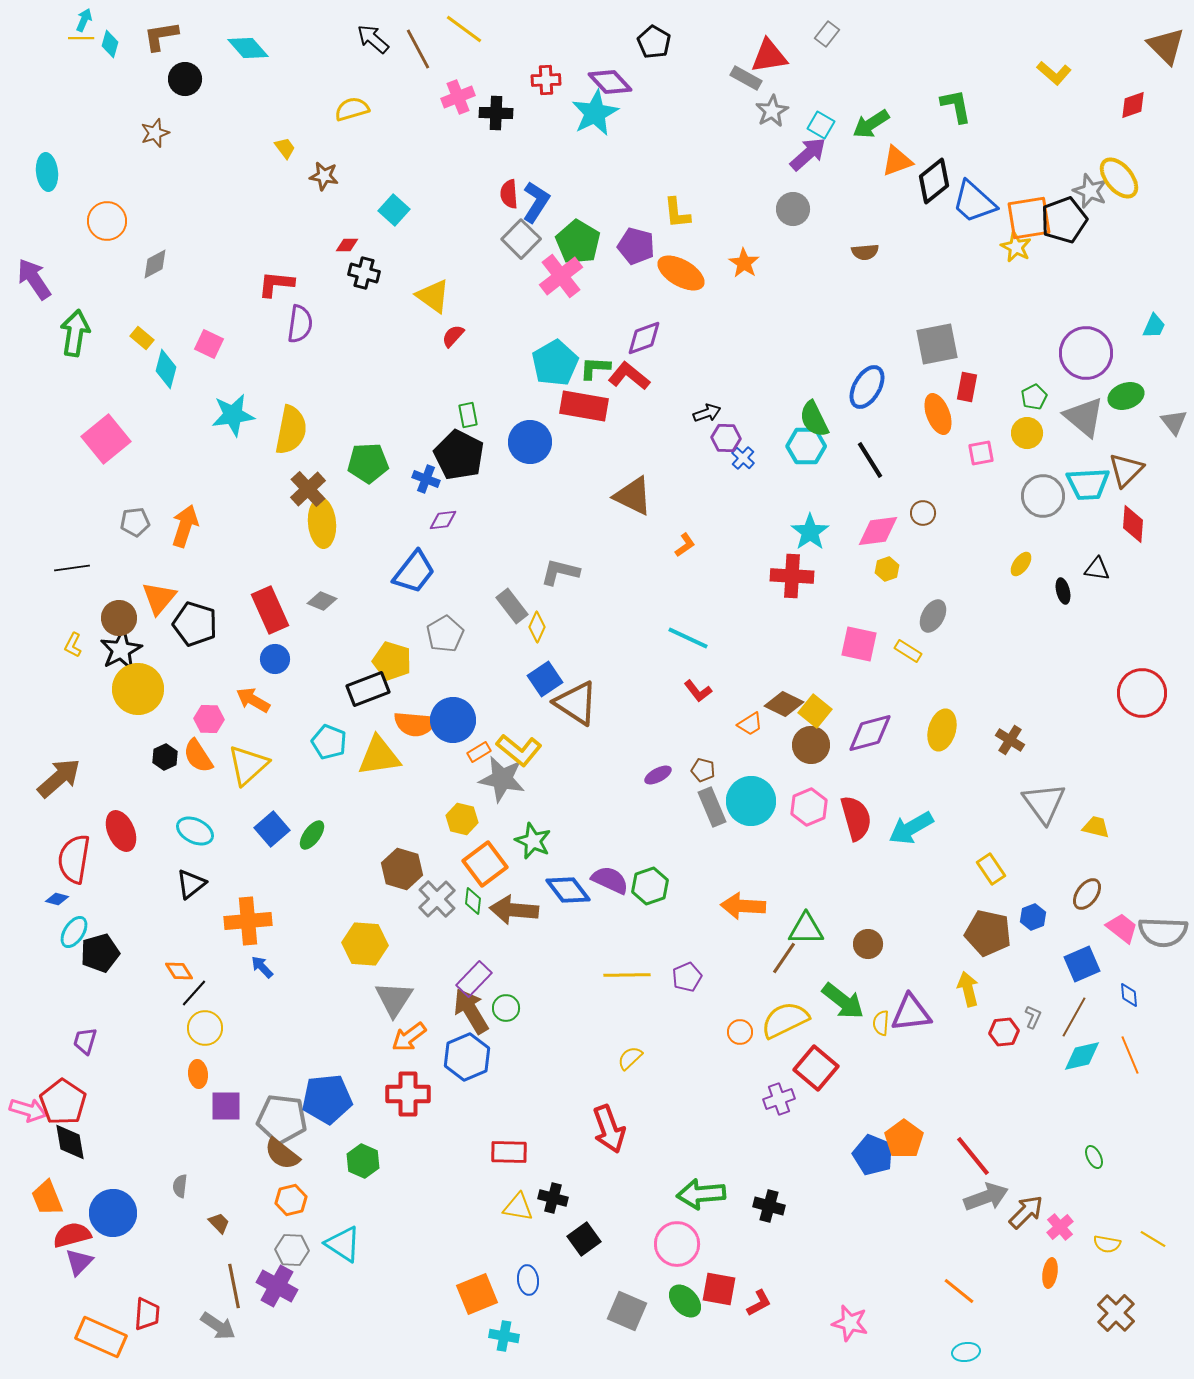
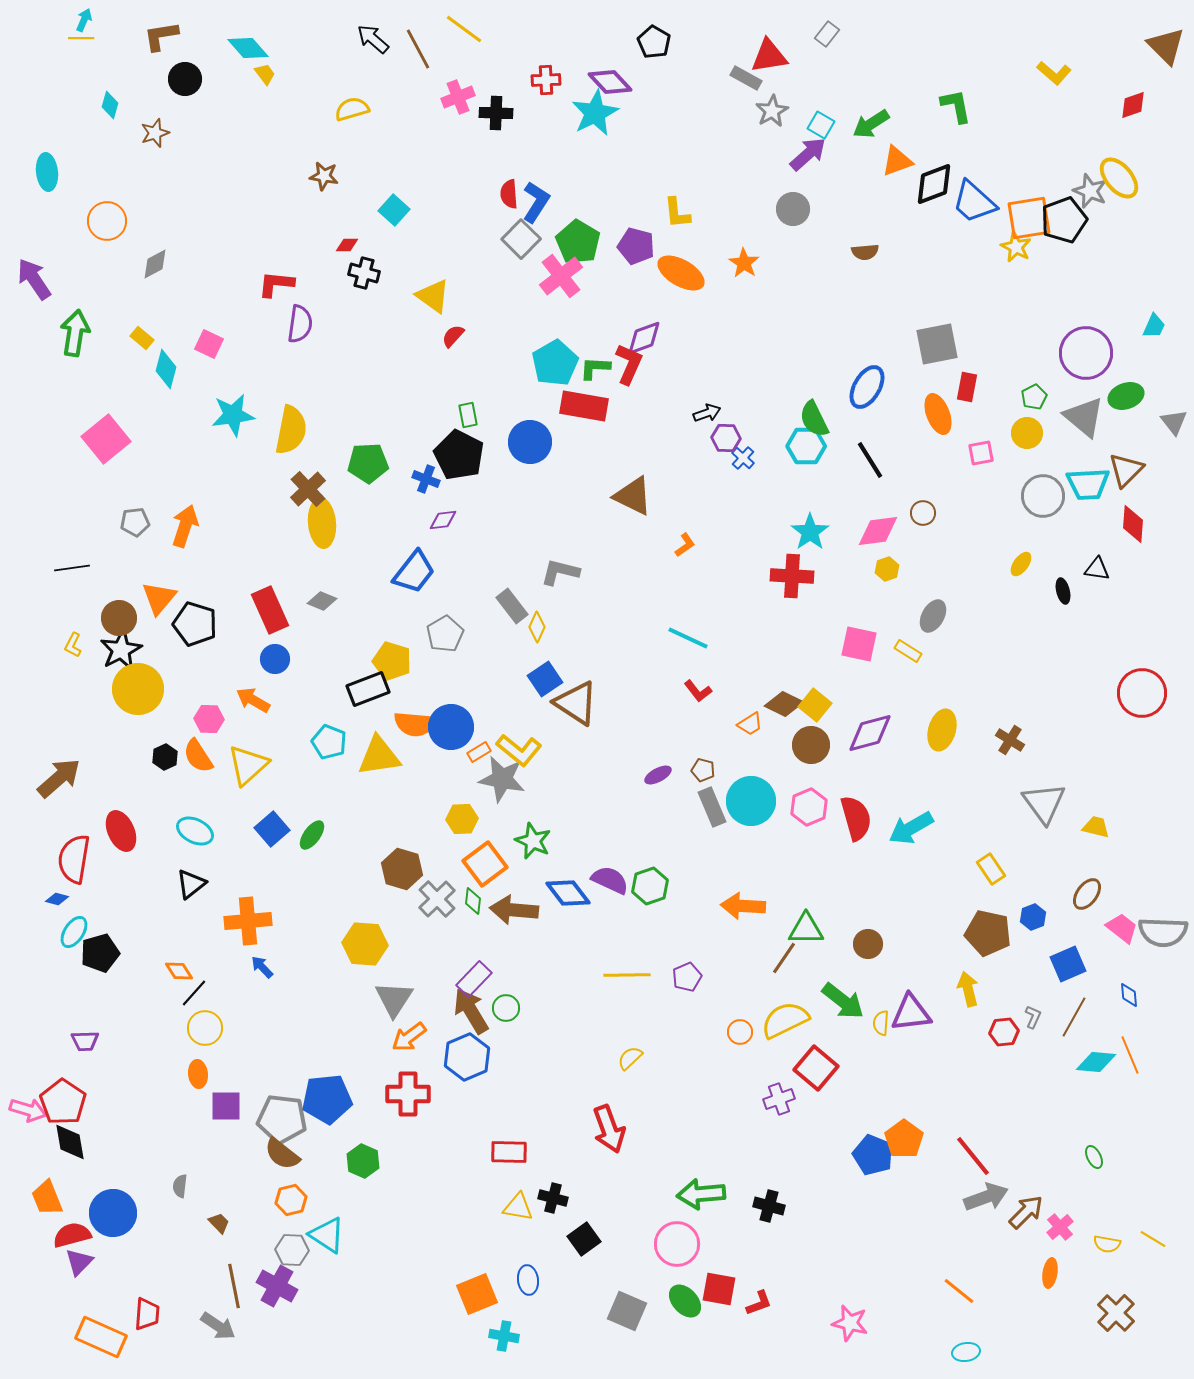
cyan diamond at (110, 44): moved 61 px down
yellow trapezoid at (285, 148): moved 20 px left, 74 px up
black diamond at (934, 181): moved 3 px down; rotated 18 degrees clockwise
red L-shape at (629, 376): moved 12 px up; rotated 75 degrees clockwise
yellow square at (815, 711): moved 6 px up
blue circle at (453, 720): moved 2 px left, 7 px down
yellow hexagon at (462, 819): rotated 16 degrees counterclockwise
blue diamond at (568, 890): moved 3 px down
blue square at (1082, 964): moved 14 px left
purple trapezoid at (85, 1041): rotated 108 degrees counterclockwise
cyan diamond at (1082, 1056): moved 14 px right, 6 px down; rotated 18 degrees clockwise
cyan triangle at (343, 1244): moved 16 px left, 9 px up
red L-shape at (759, 1303): rotated 8 degrees clockwise
